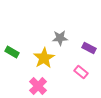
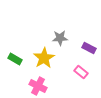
green rectangle: moved 3 px right, 7 px down
pink cross: rotated 18 degrees counterclockwise
